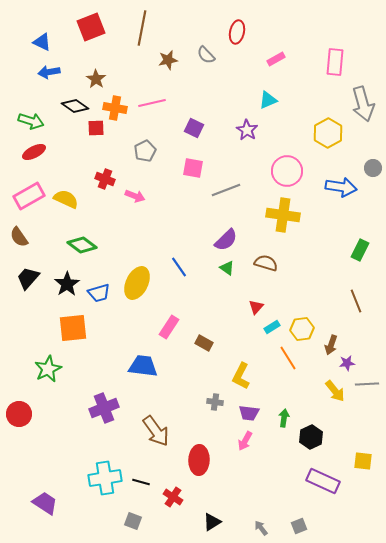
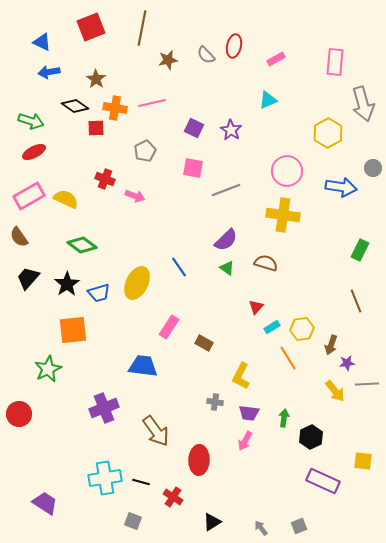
red ellipse at (237, 32): moved 3 px left, 14 px down
purple star at (247, 130): moved 16 px left
orange square at (73, 328): moved 2 px down
